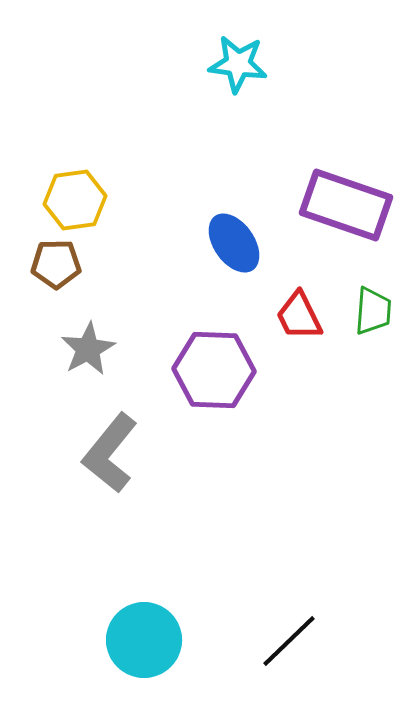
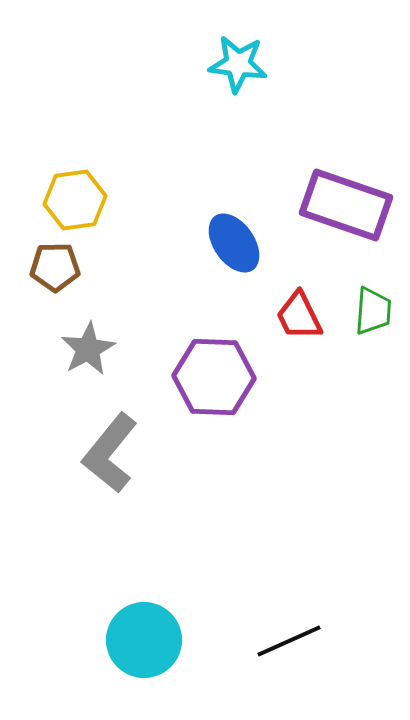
brown pentagon: moved 1 px left, 3 px down
purple hexagon: moved 7 px down
black line: rotated 20 degrees clockwise
